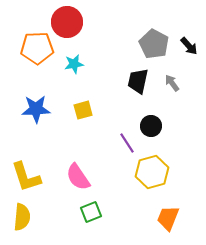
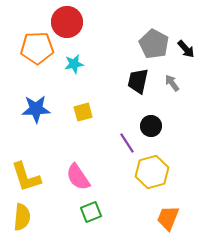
black arrow: moved 3 px left, 3 px down
yellow square: moved 2 px down
